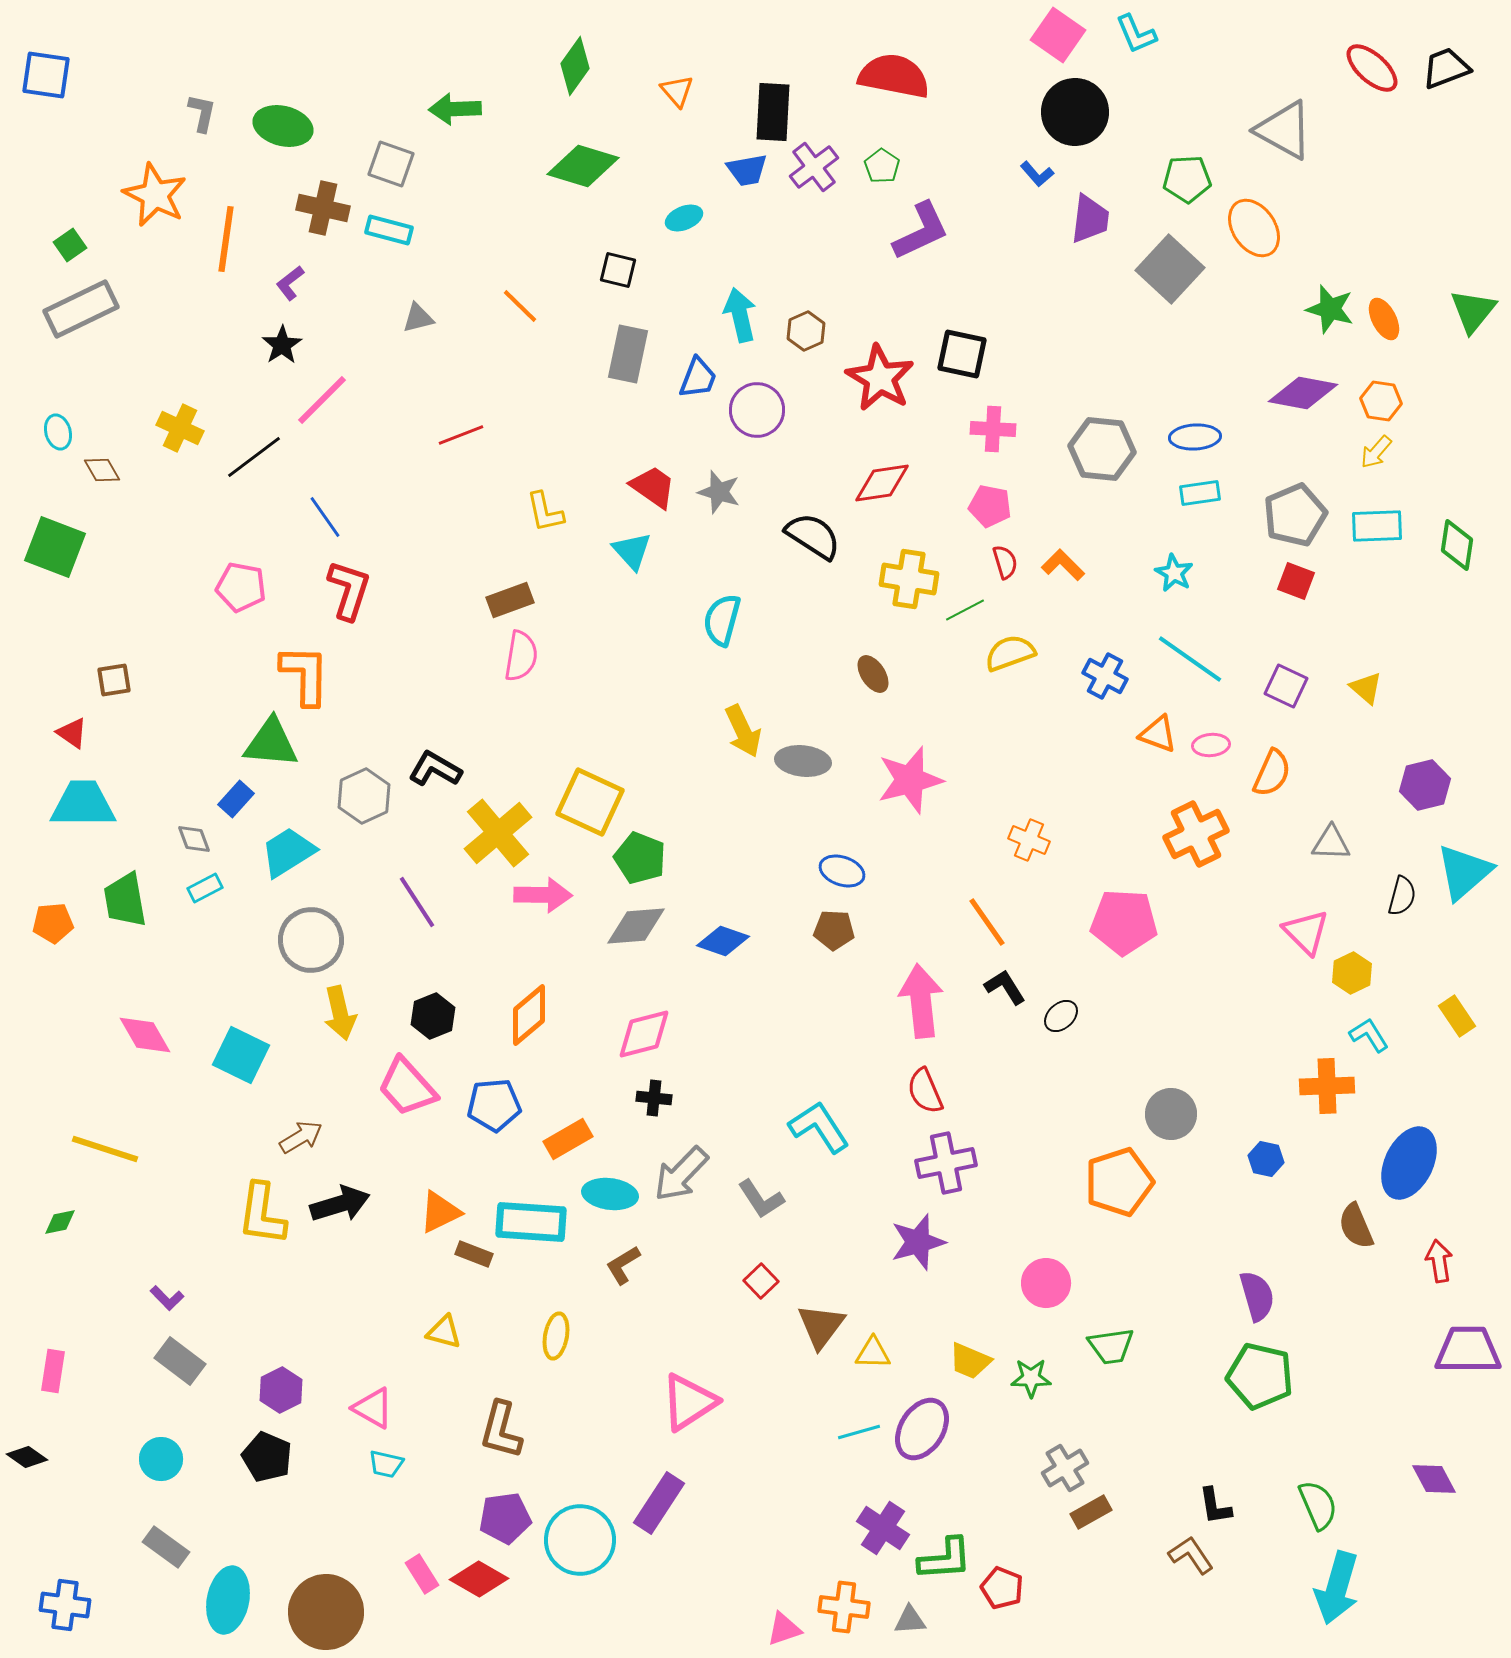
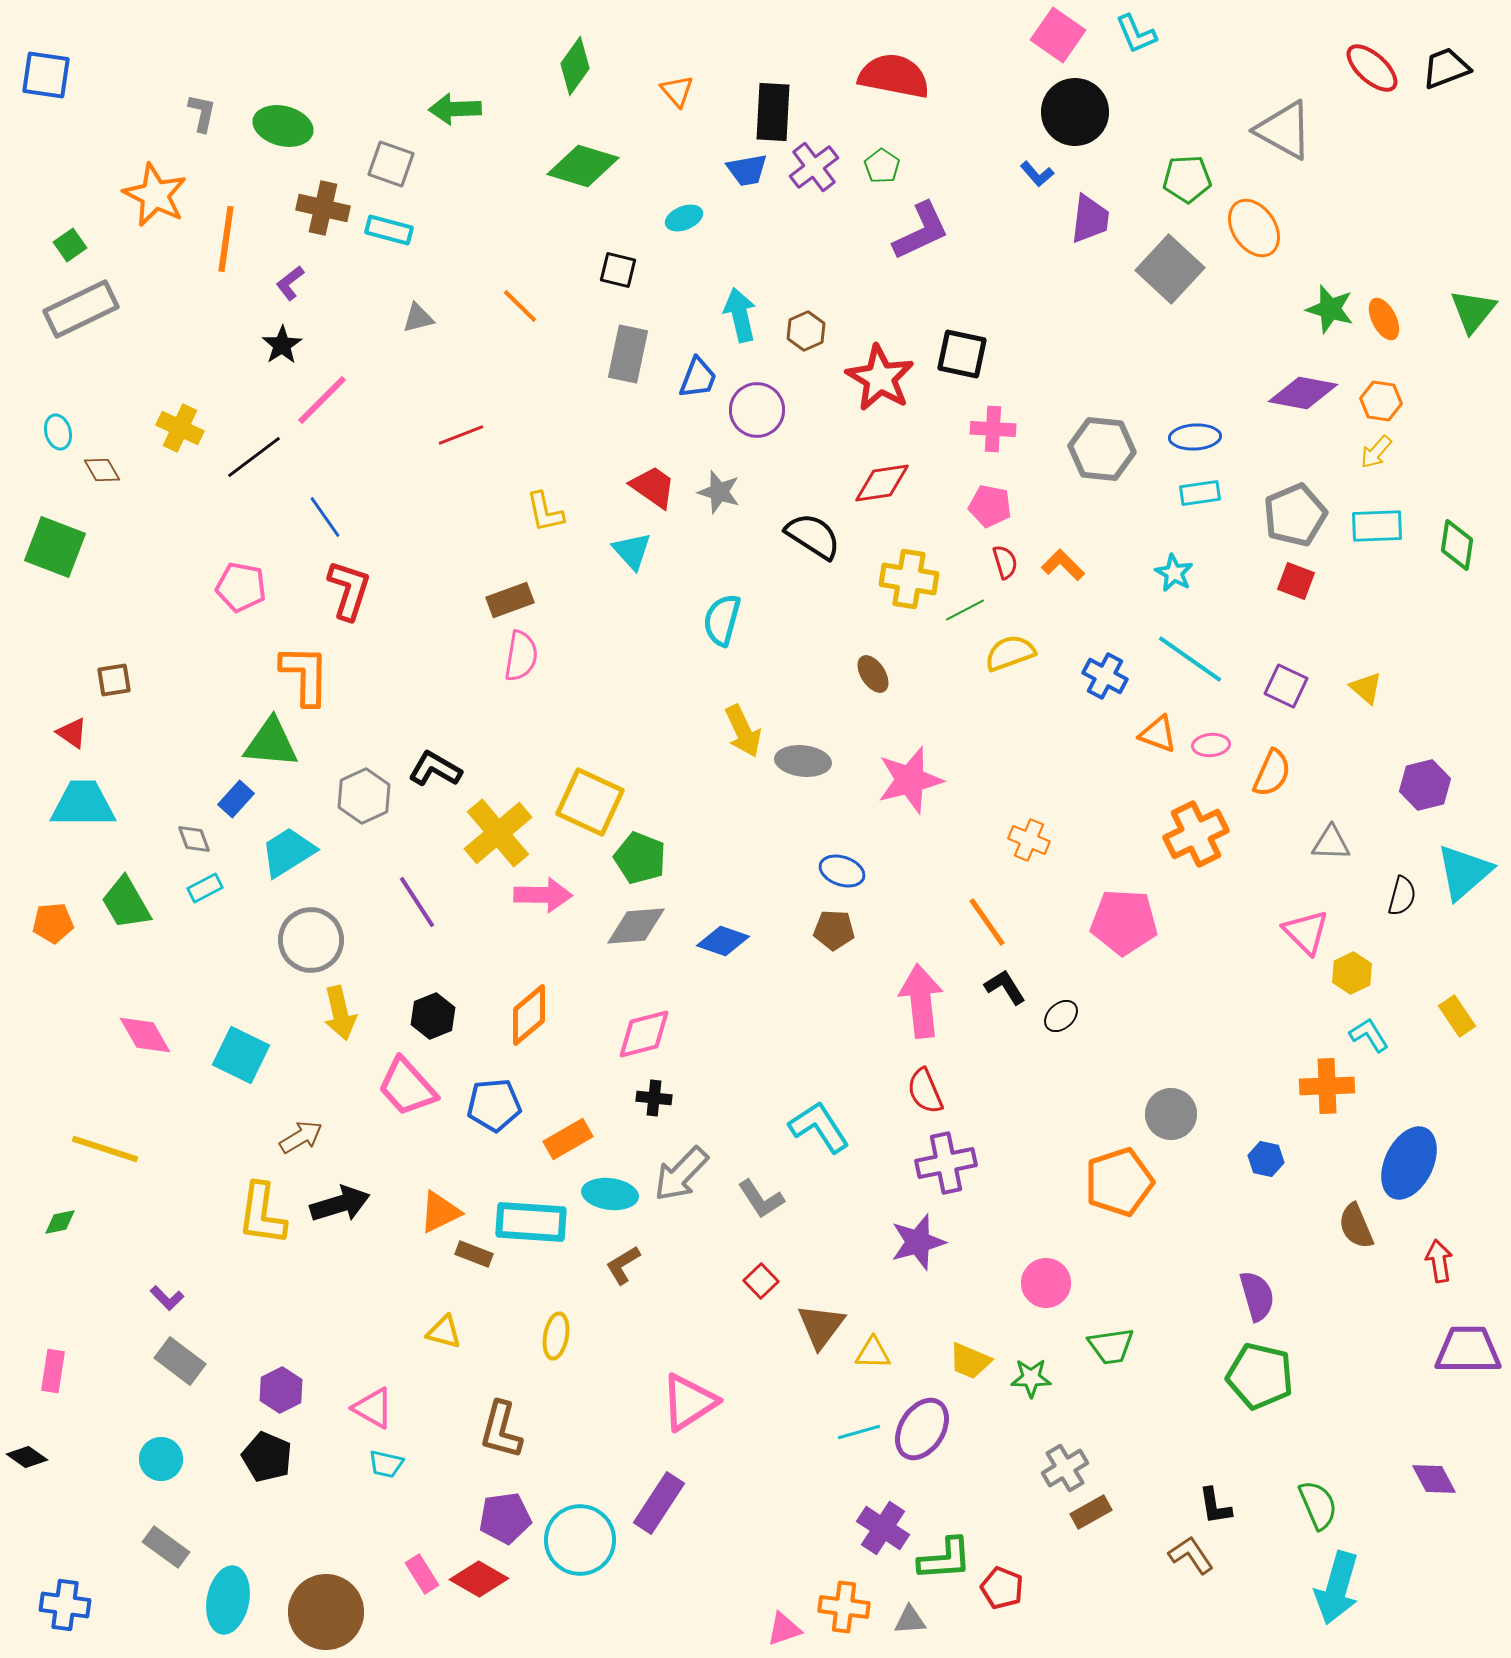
green trapezoid at (125, 900): moved 1 px right, 3 px down; rotated 20 degrees counterclockwise
